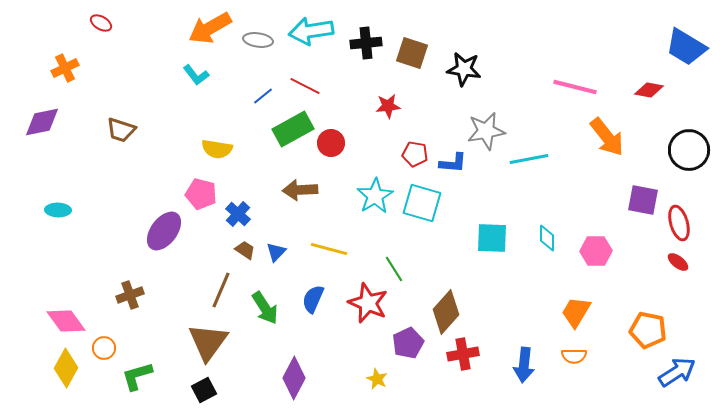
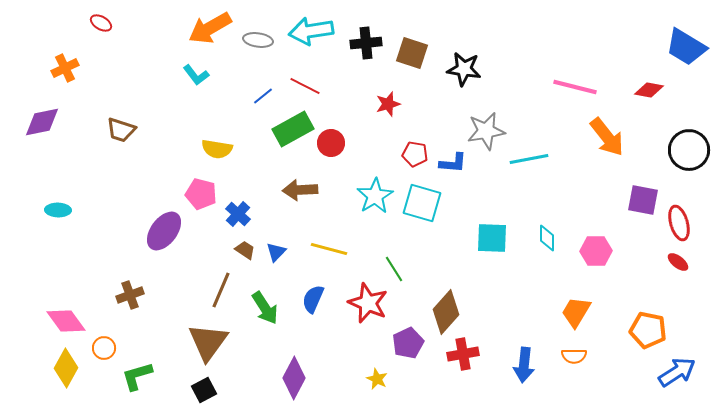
red star at (388, 106): moved 2 px up; rotated 10 degrees counterclockwise
